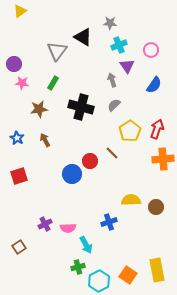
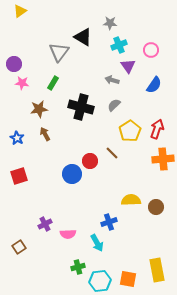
gray triangle: moved 2 px right, 1 px down
purple triangle: moved 1 px right
gray arrow: rotated 56 degrees counterclockwise
brown arrow: moved 6 px up
pink semicircle: moved 6 px down
cyan arrow: moved 11 px right, 2 px up
orange square: moved 4 px down; rotated 24 degrees counterclockwise
cyan hexagon: moved 1 px right; rotated 20 degrees clockwise
